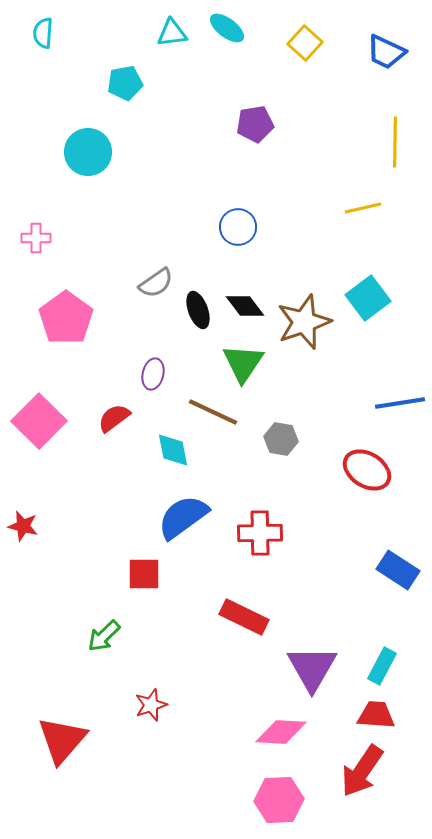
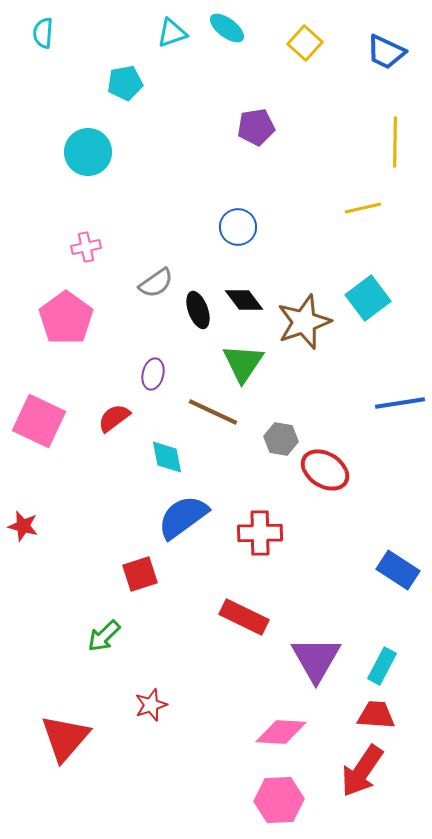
cyan triangle at (172, 33): rotated 12 degrees counterclockwise
purple pentagon at (255, 124): moved 1 px right, 3 px down
pink cross at (36, 238): moved 50 px right, 9 px down; rotated 12 degrees counterclockwise
black diamond at (245, 306): moved 1 px left, 6 px up
pink square at (39, 421): rotated 20 degrees counterclockwise
cyan diamond at (173, 450): moved 6 px left, 7 px down
red ellipse at (367, 470): moved 42 px left
red square at (144, 574): moved 4 px left; rotated 18 degrees counterclockwise
purple triangle at (312, 668): moved 4 px right, 9 px up
red triangle at (62, 740): moved 3 px right, 2 px up
